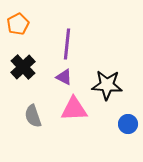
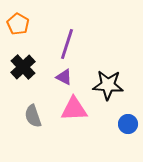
orange pentagon: rotated 15 degrees counterclockwise
purple line: rotated 12 degrees clockwise
black star: moved 1 px right
